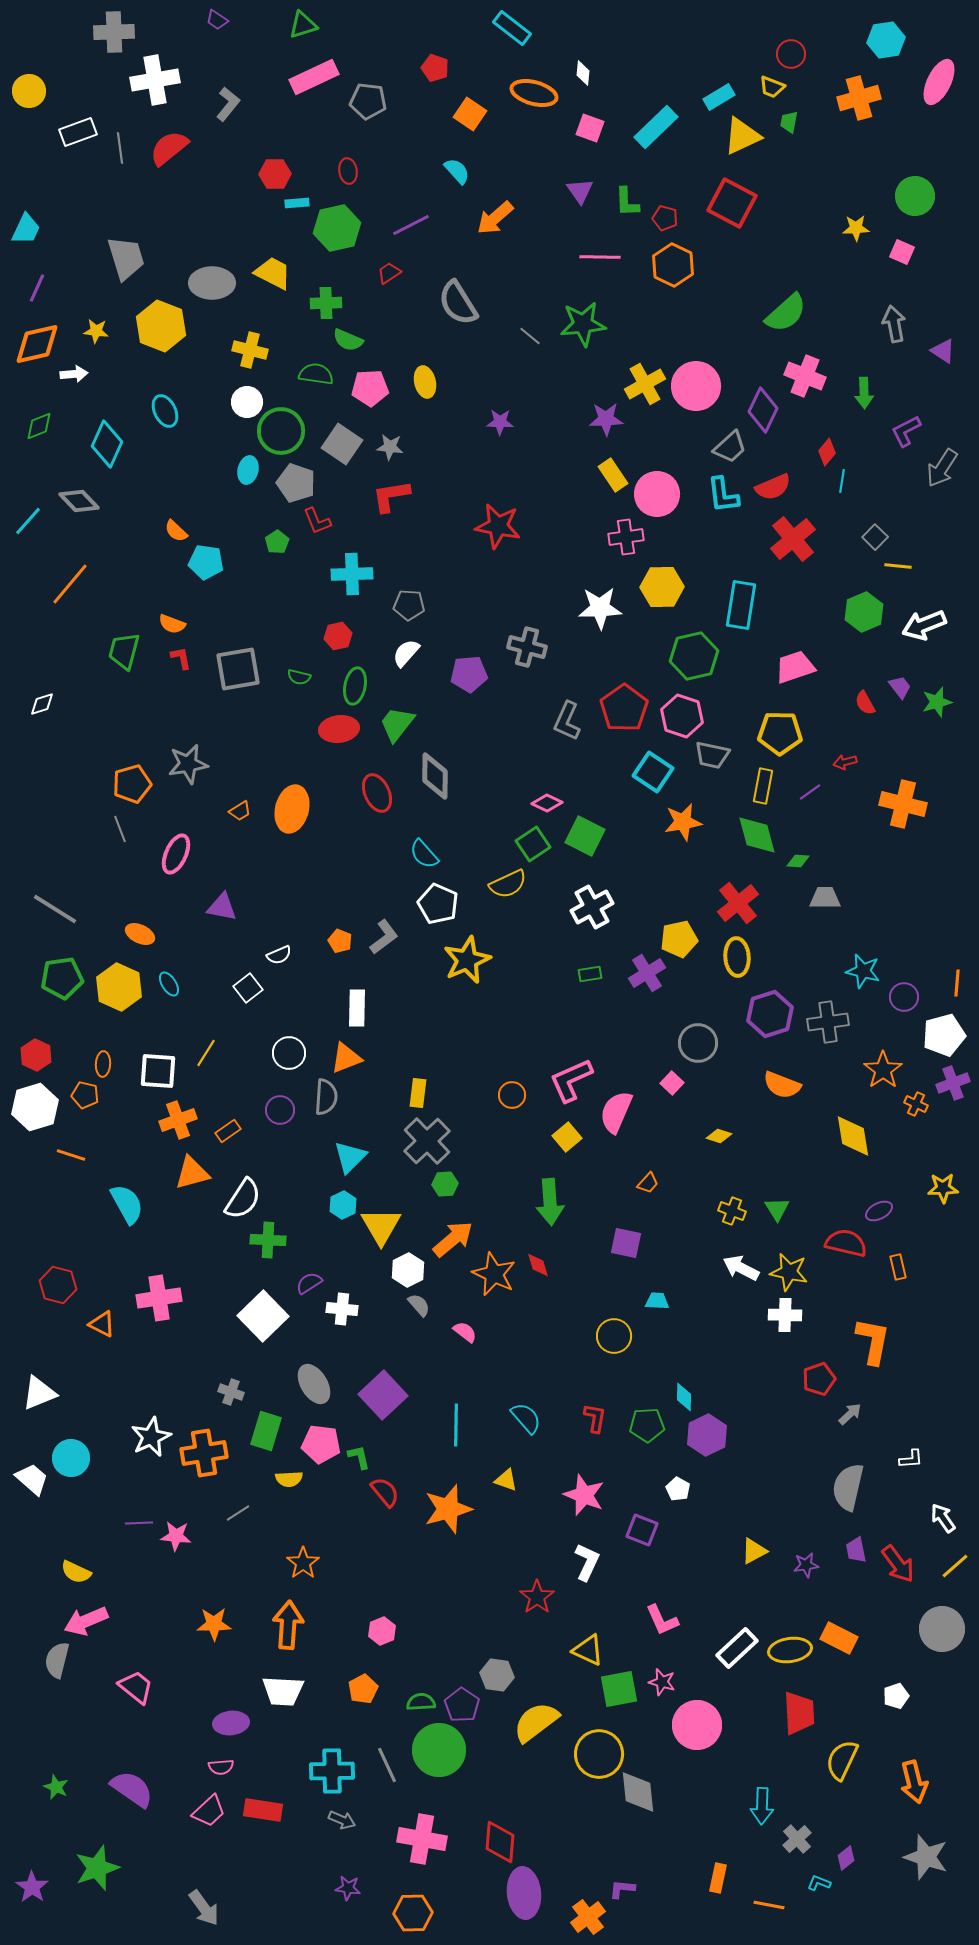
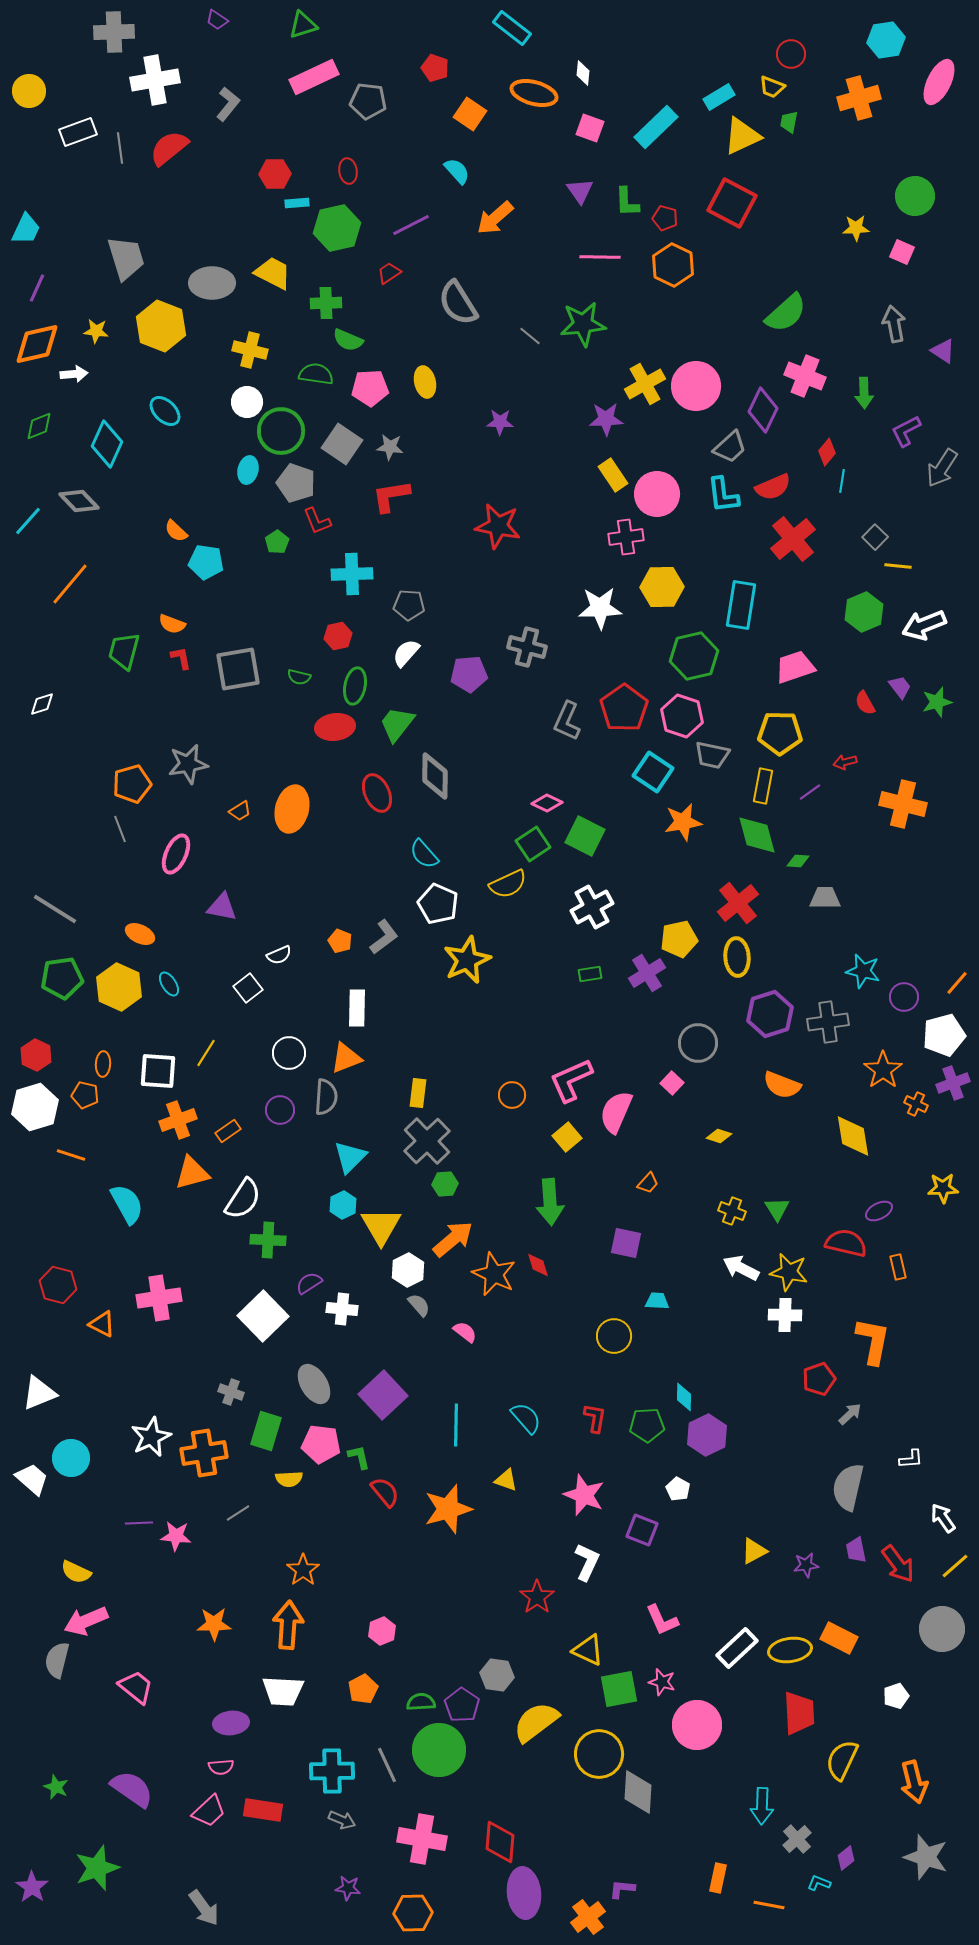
cyan ellipse at (165, 411): rotated 20 degrees counterclockwise
red ellipse at (339, 729): moved 4 px left, 2 px up
orange line at (957, 983): rotated 36 degrees clockwise
orange star at (303, 1563): moved 7 px down
gray diamond at (638, 1792): rotated 9 degrees clockwise
